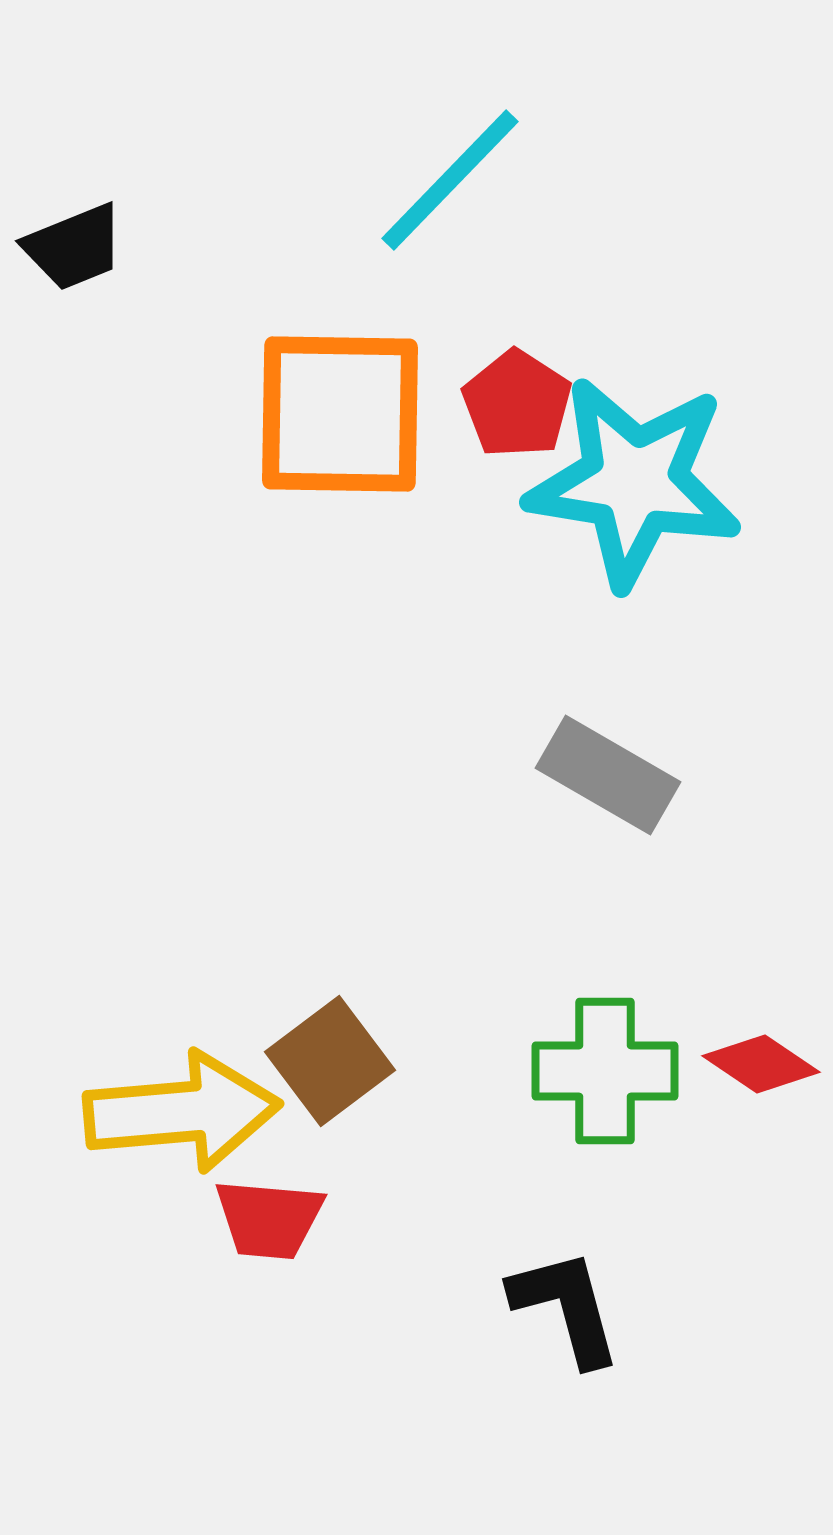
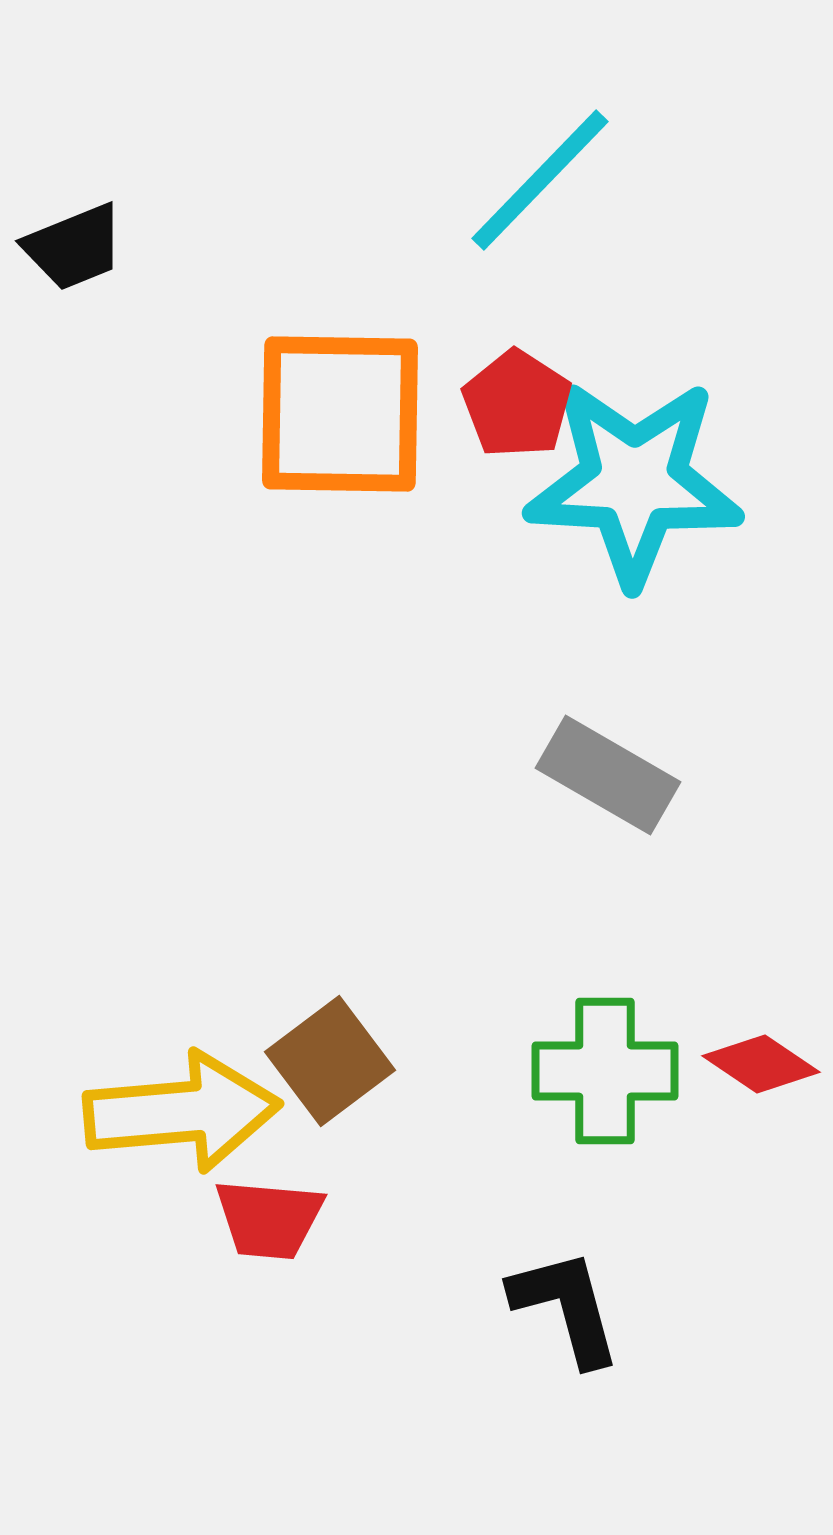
cyan line: moved 90 px right
cyan star: rotated 6 degrees counterclockwise
